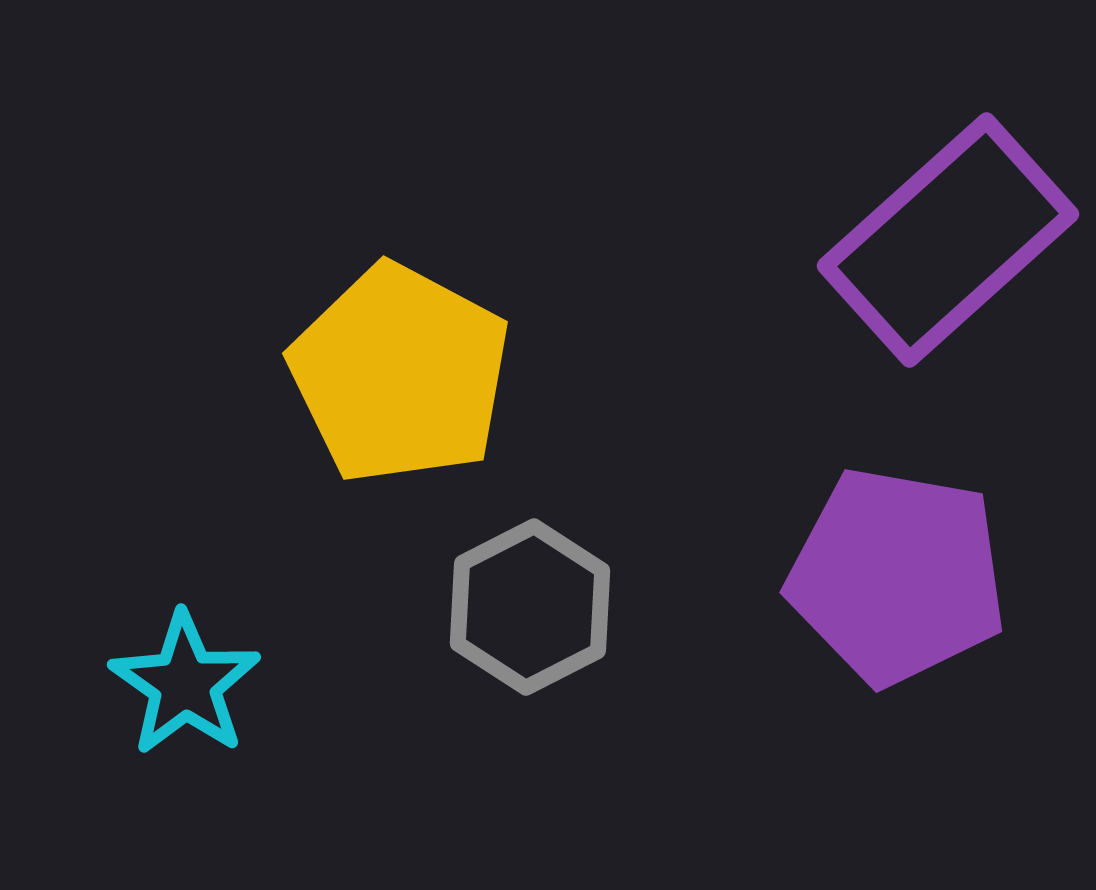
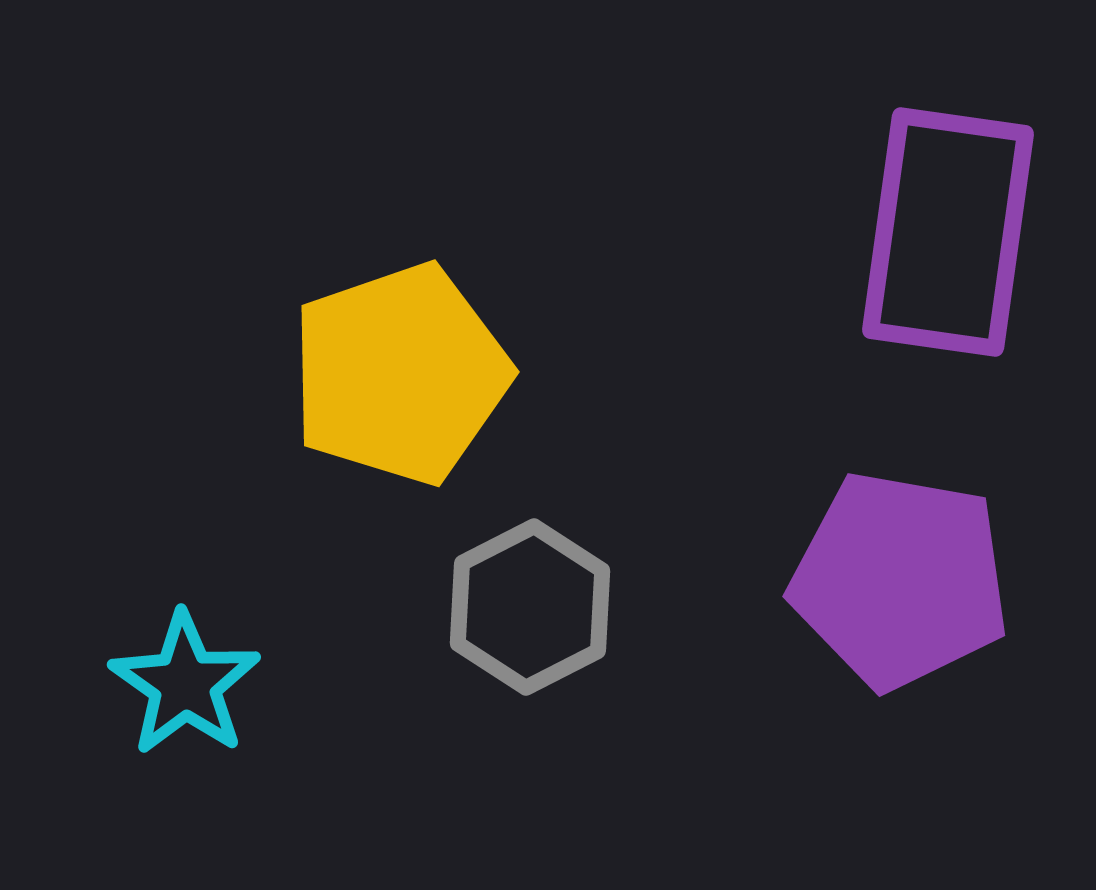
purple rectangle: moved 8 px up; rotated 40 degrees counterclockwise
yellow pentagon: rotated 25 degrees clockwise
purple pentagon: moved 3 px right, 4 px down
